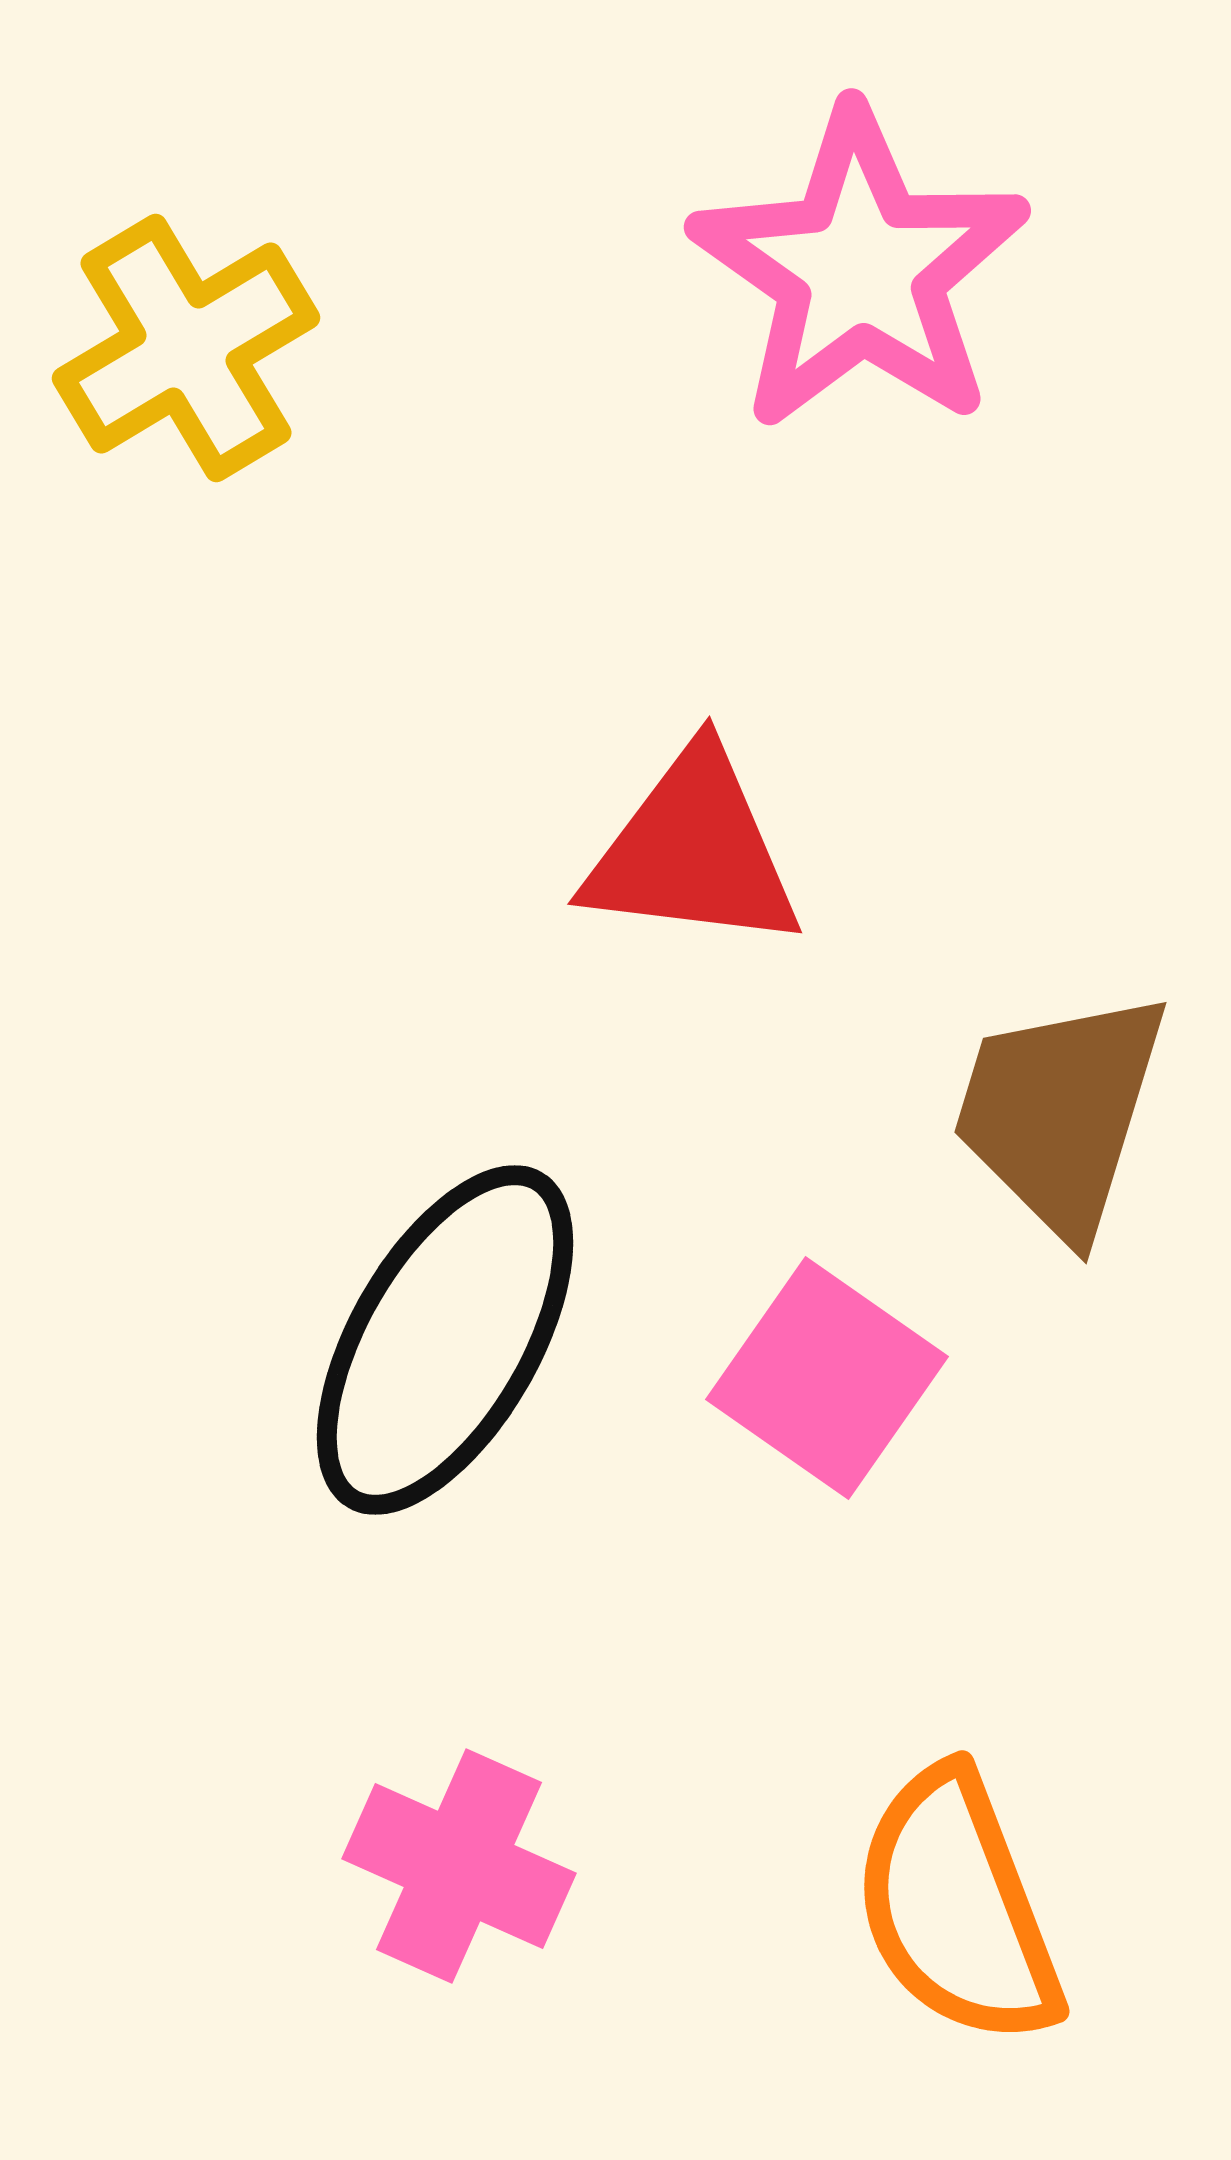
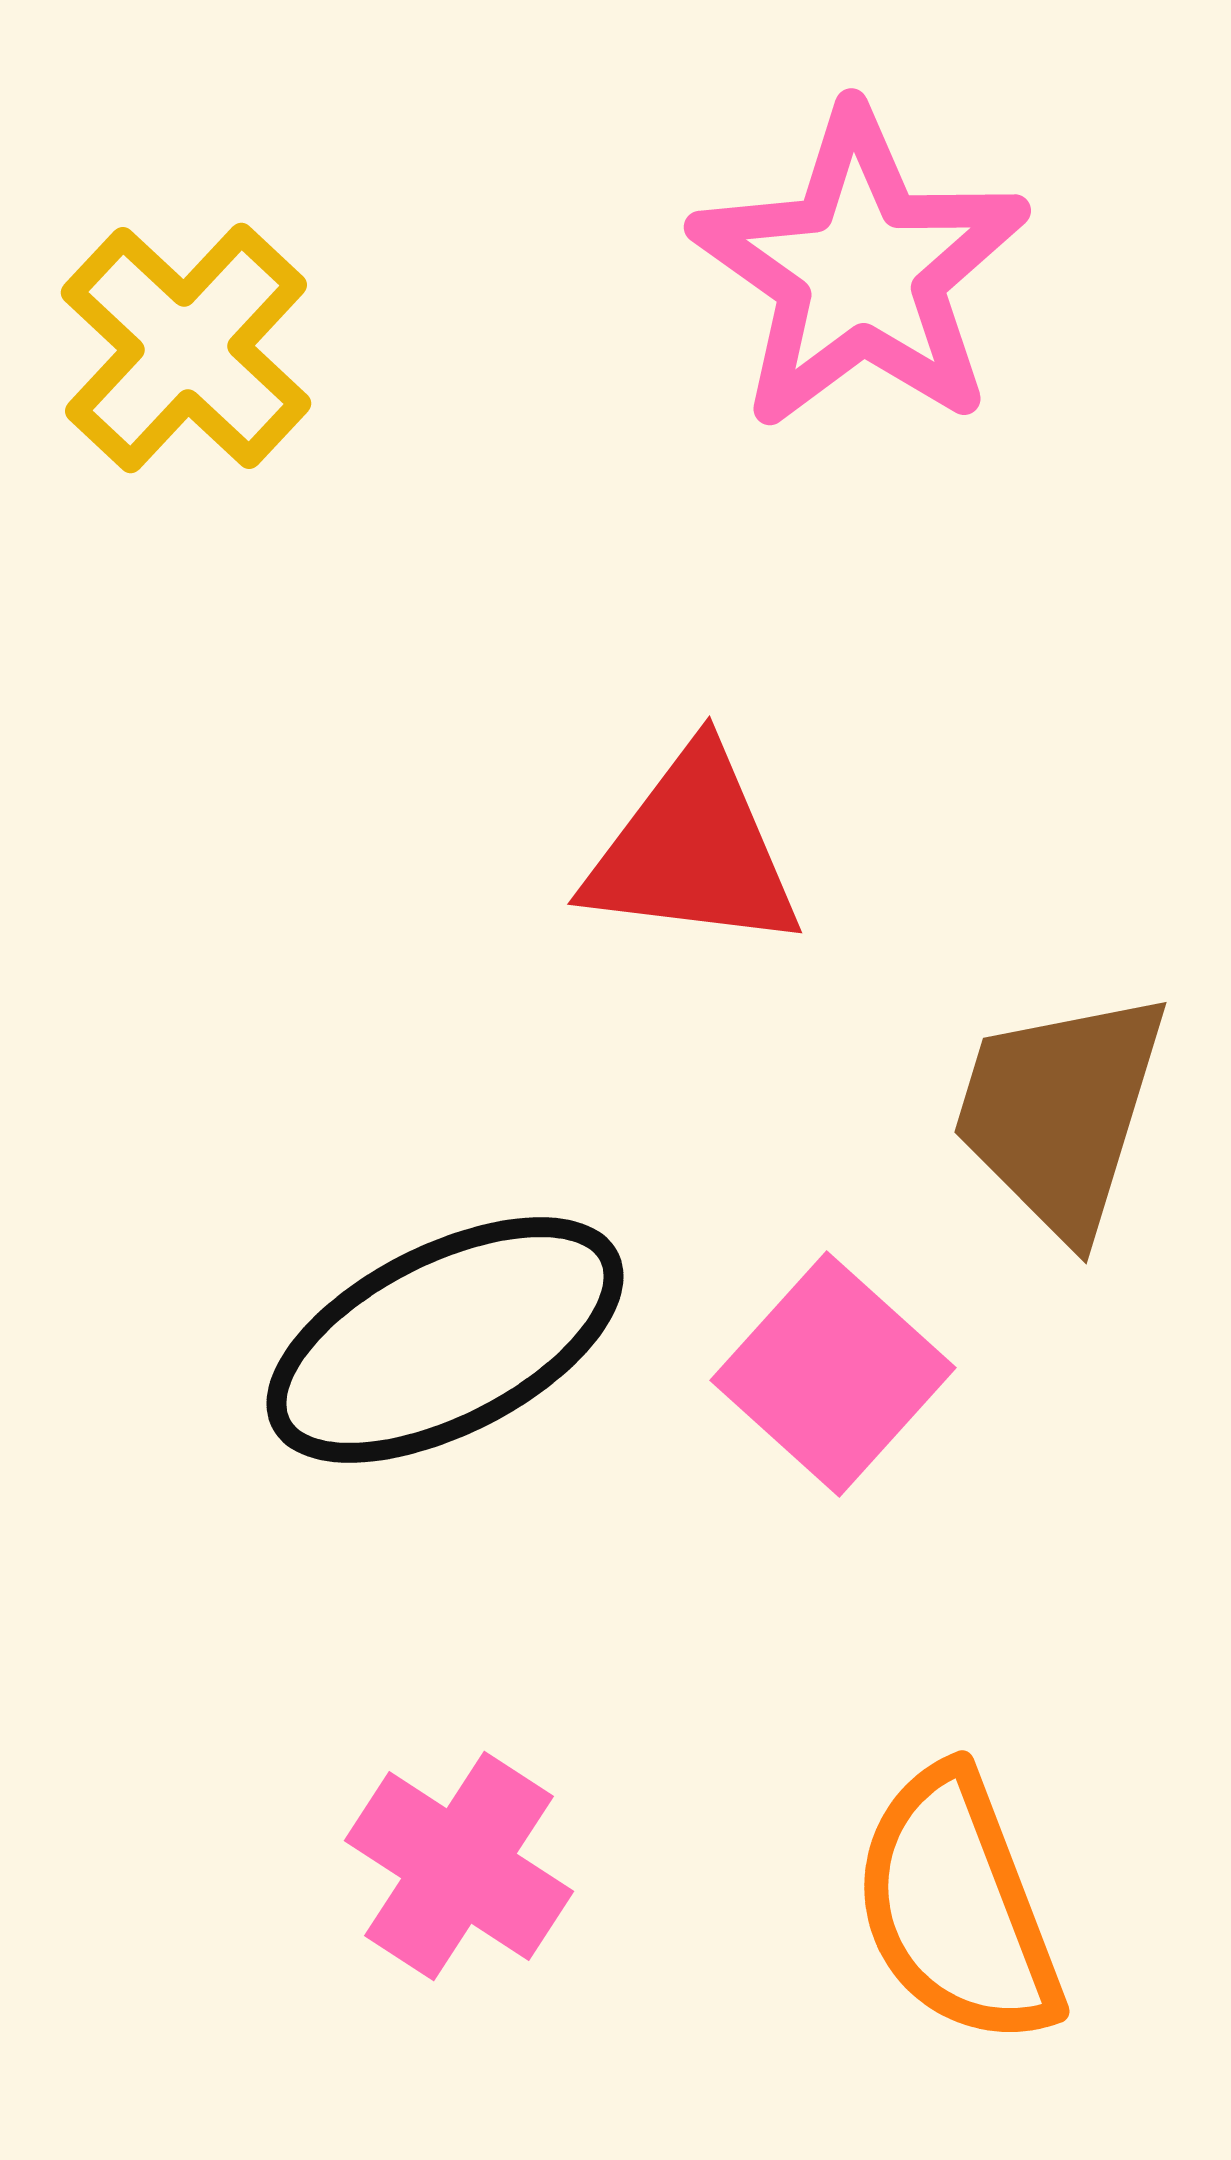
yellow cross: rotated 16 degrees counterclockwise
black ellipse: rotated 33 degrees clockwise
pink square: moved 6 px right, 4 px up; rotated 7 degrees clockwise
pink cross: rotated 9 degrees clockwise
